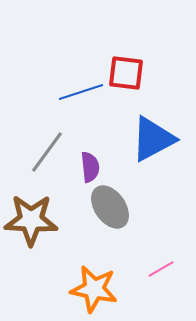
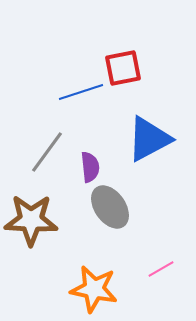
red square: moved 3 px left, 5 px up; rotated 18 degrees counterclockwise
blue triangle: moved 4 px left
